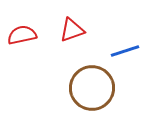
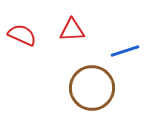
red triangle: rotated 16 degrees clockwise
red semicircle: rotated 36 degrees clockwise
